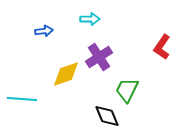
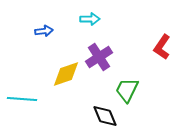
black diamond: moved 2 px left
